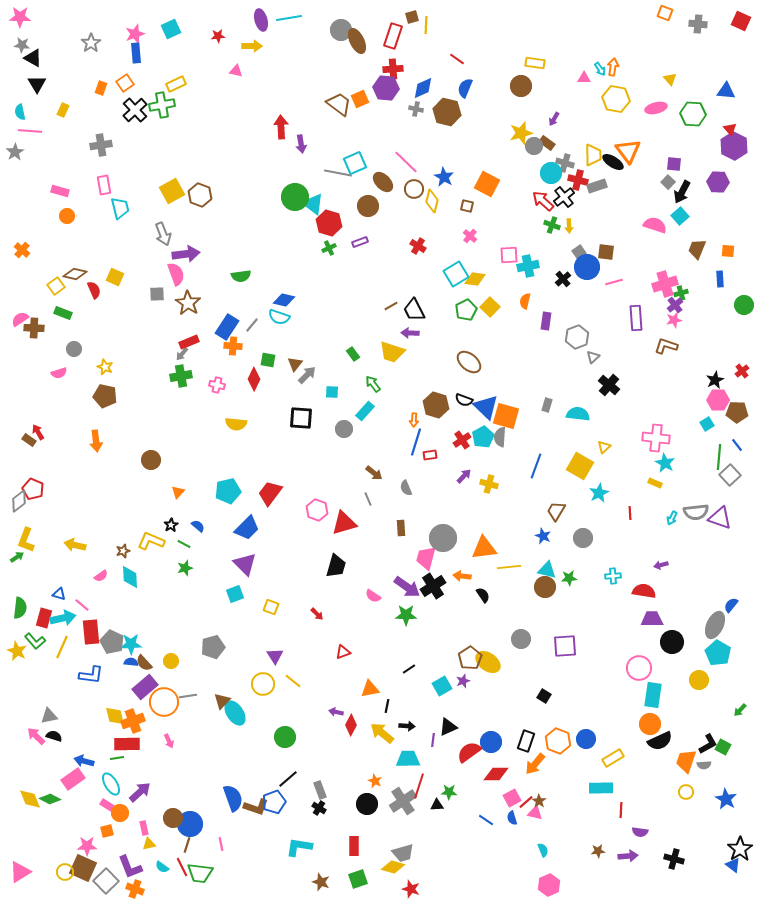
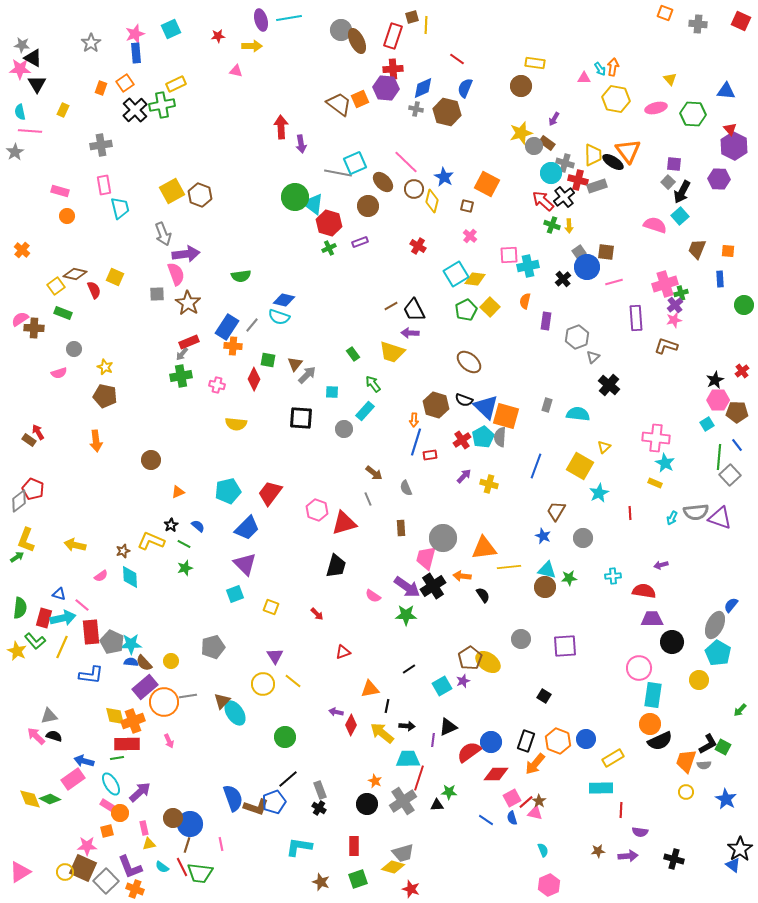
pink star at (20, 17): moved 52 px down
purple hexagon at (718, 182): moved 1 px right, 3 px up
orange triangle at (178, 492): rotated 24 degrees clockwise
red line at (419, 786): moved 8 px up
